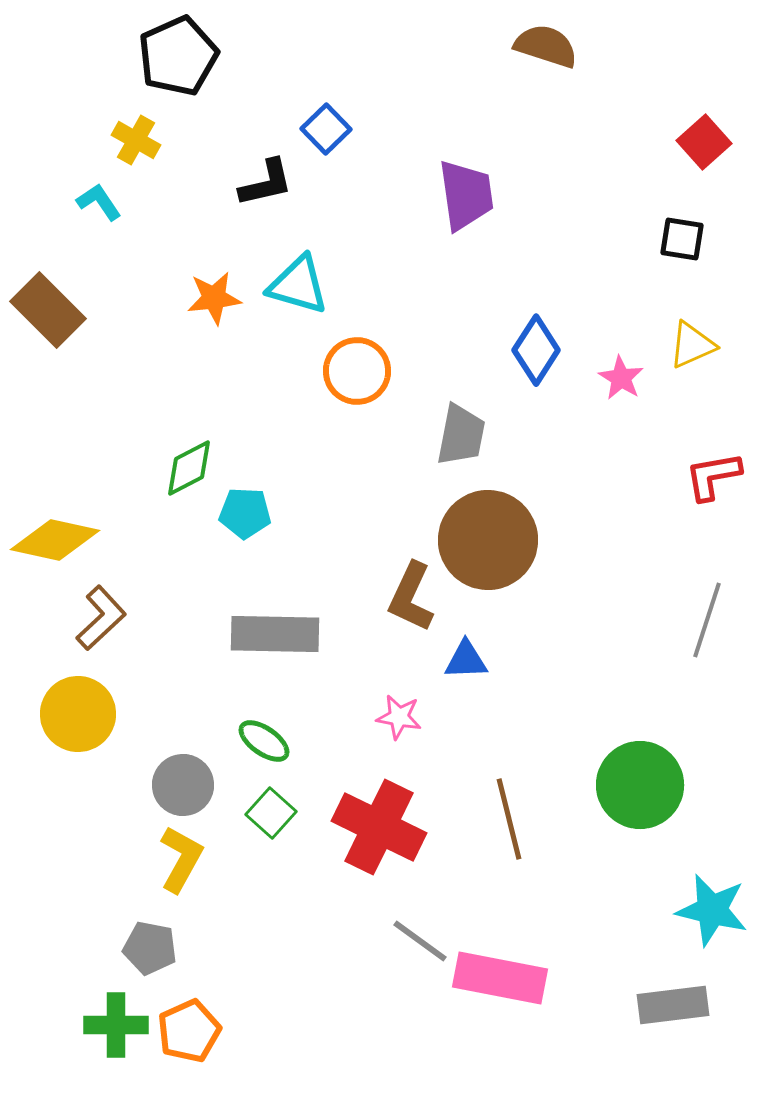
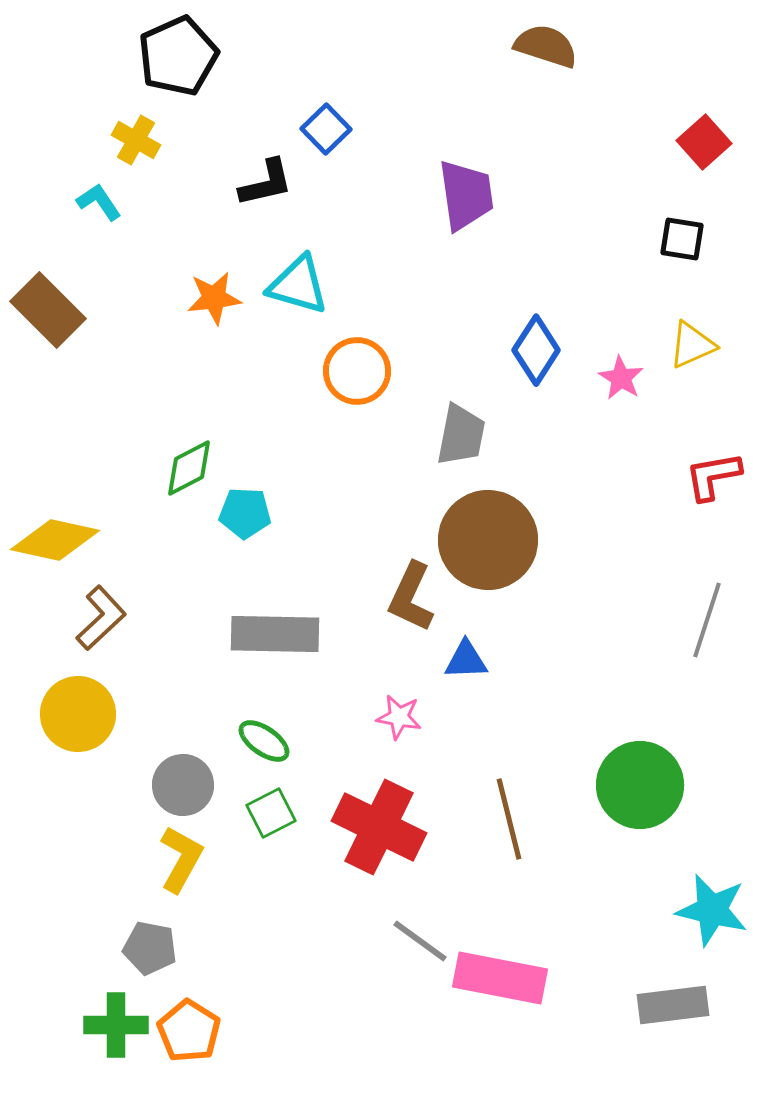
green square at (271, 813): rotated 21 degrees clockwise
orange pentagon at (189, 1031): rotated 16 degrees counterclockwise
